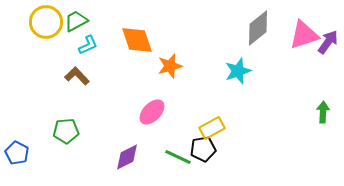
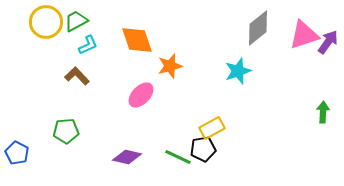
pink ellipse: moved 11 px left, 17 px up
purple diamond: rotated 40 degrees clockwise
